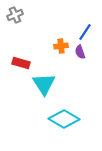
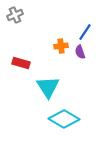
cyan triangle: moved 4 px right, 3 px down
